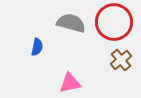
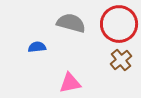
red circle: moved 5 px right, 2 px down
blue semicircle: rotated 108 degrees counterclockwise
